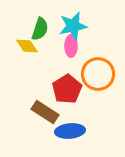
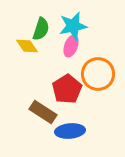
green semicircle: moved 1 px right
pink ellipse: rotated 20 degrees clockwise
brown rectangle: moved 2 px left
